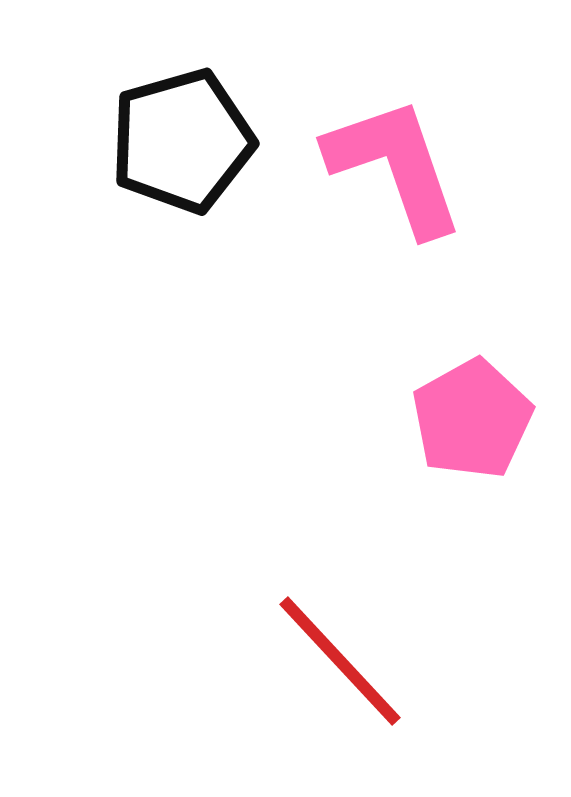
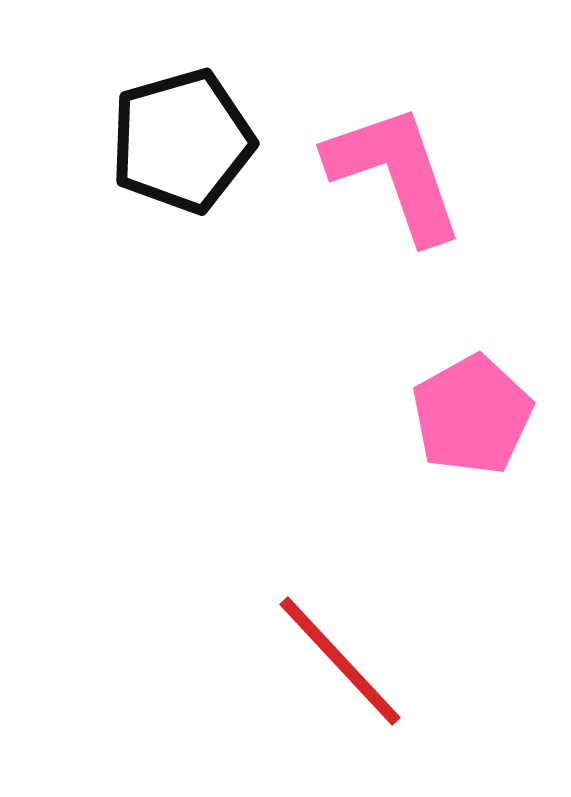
pink L-shape: moved 7 px down
pink pentagon: moved 4 px up
